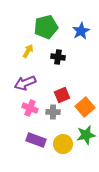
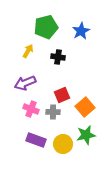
pink cross: moved 1 px right, 1 px down
